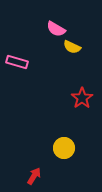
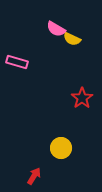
yellow semicircle: moved 8 px up
yellow circle: moved 3 px left
